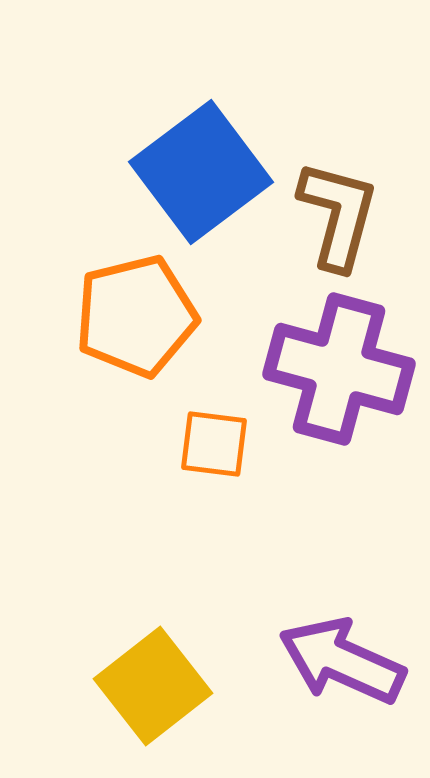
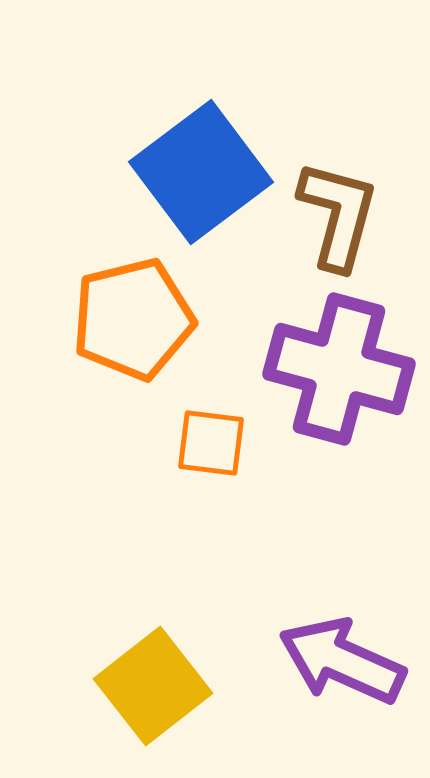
orange pentagon: moved 3 px left, 3 px down
orange square: moved 3 px left, 1 px up
